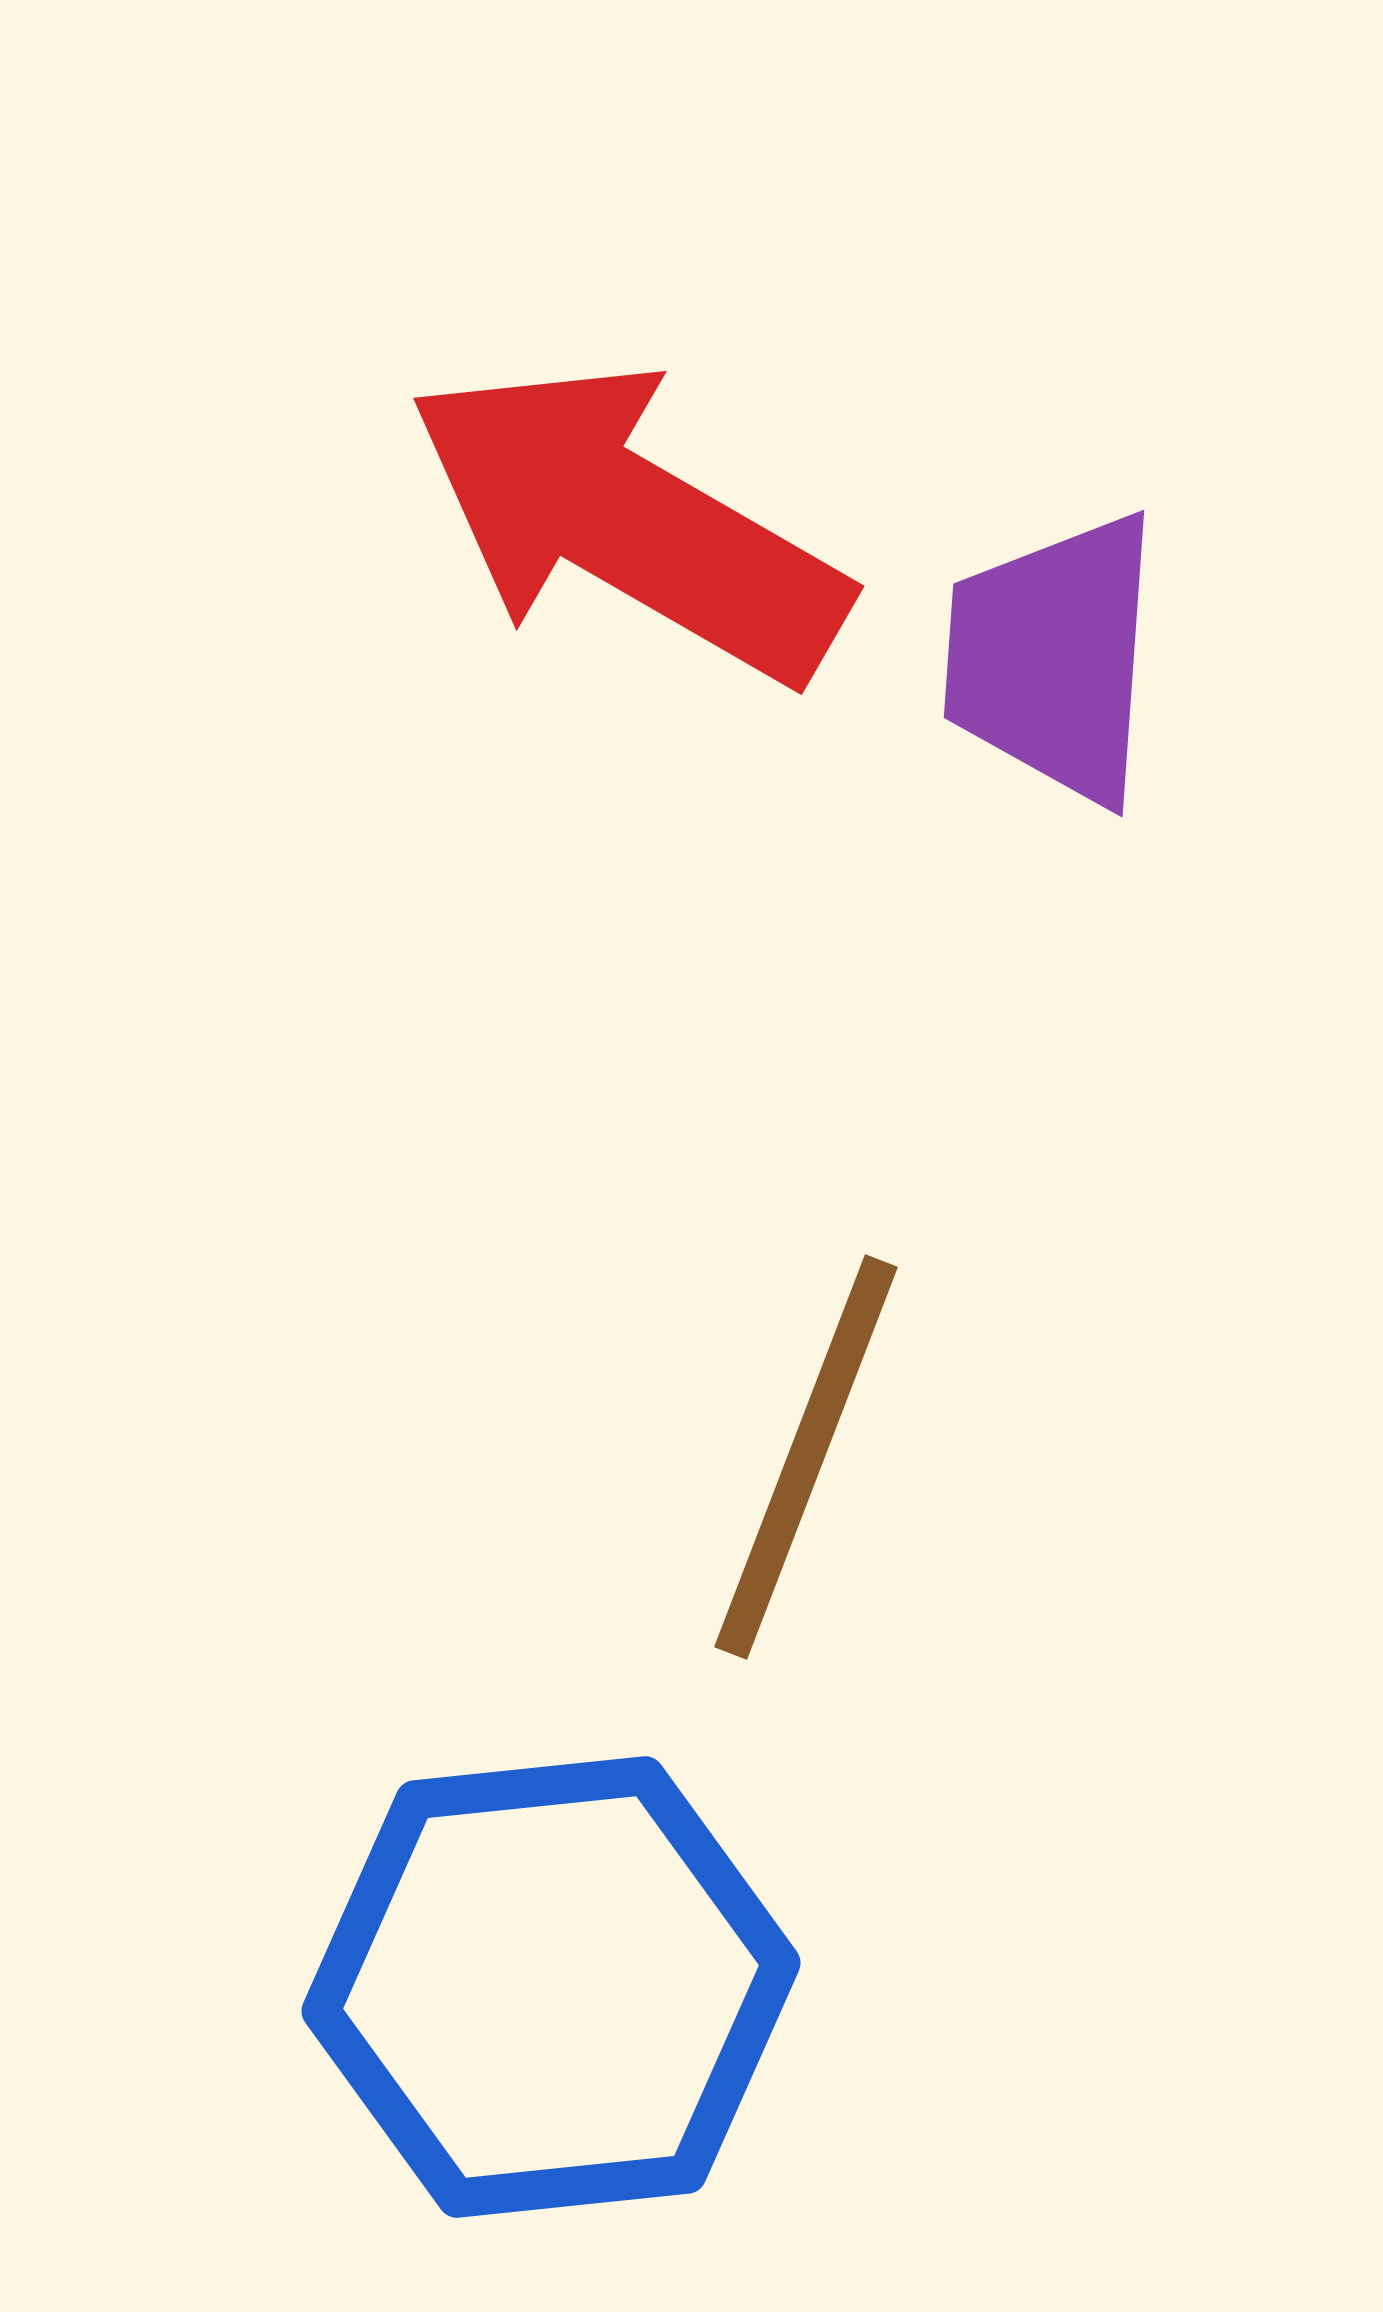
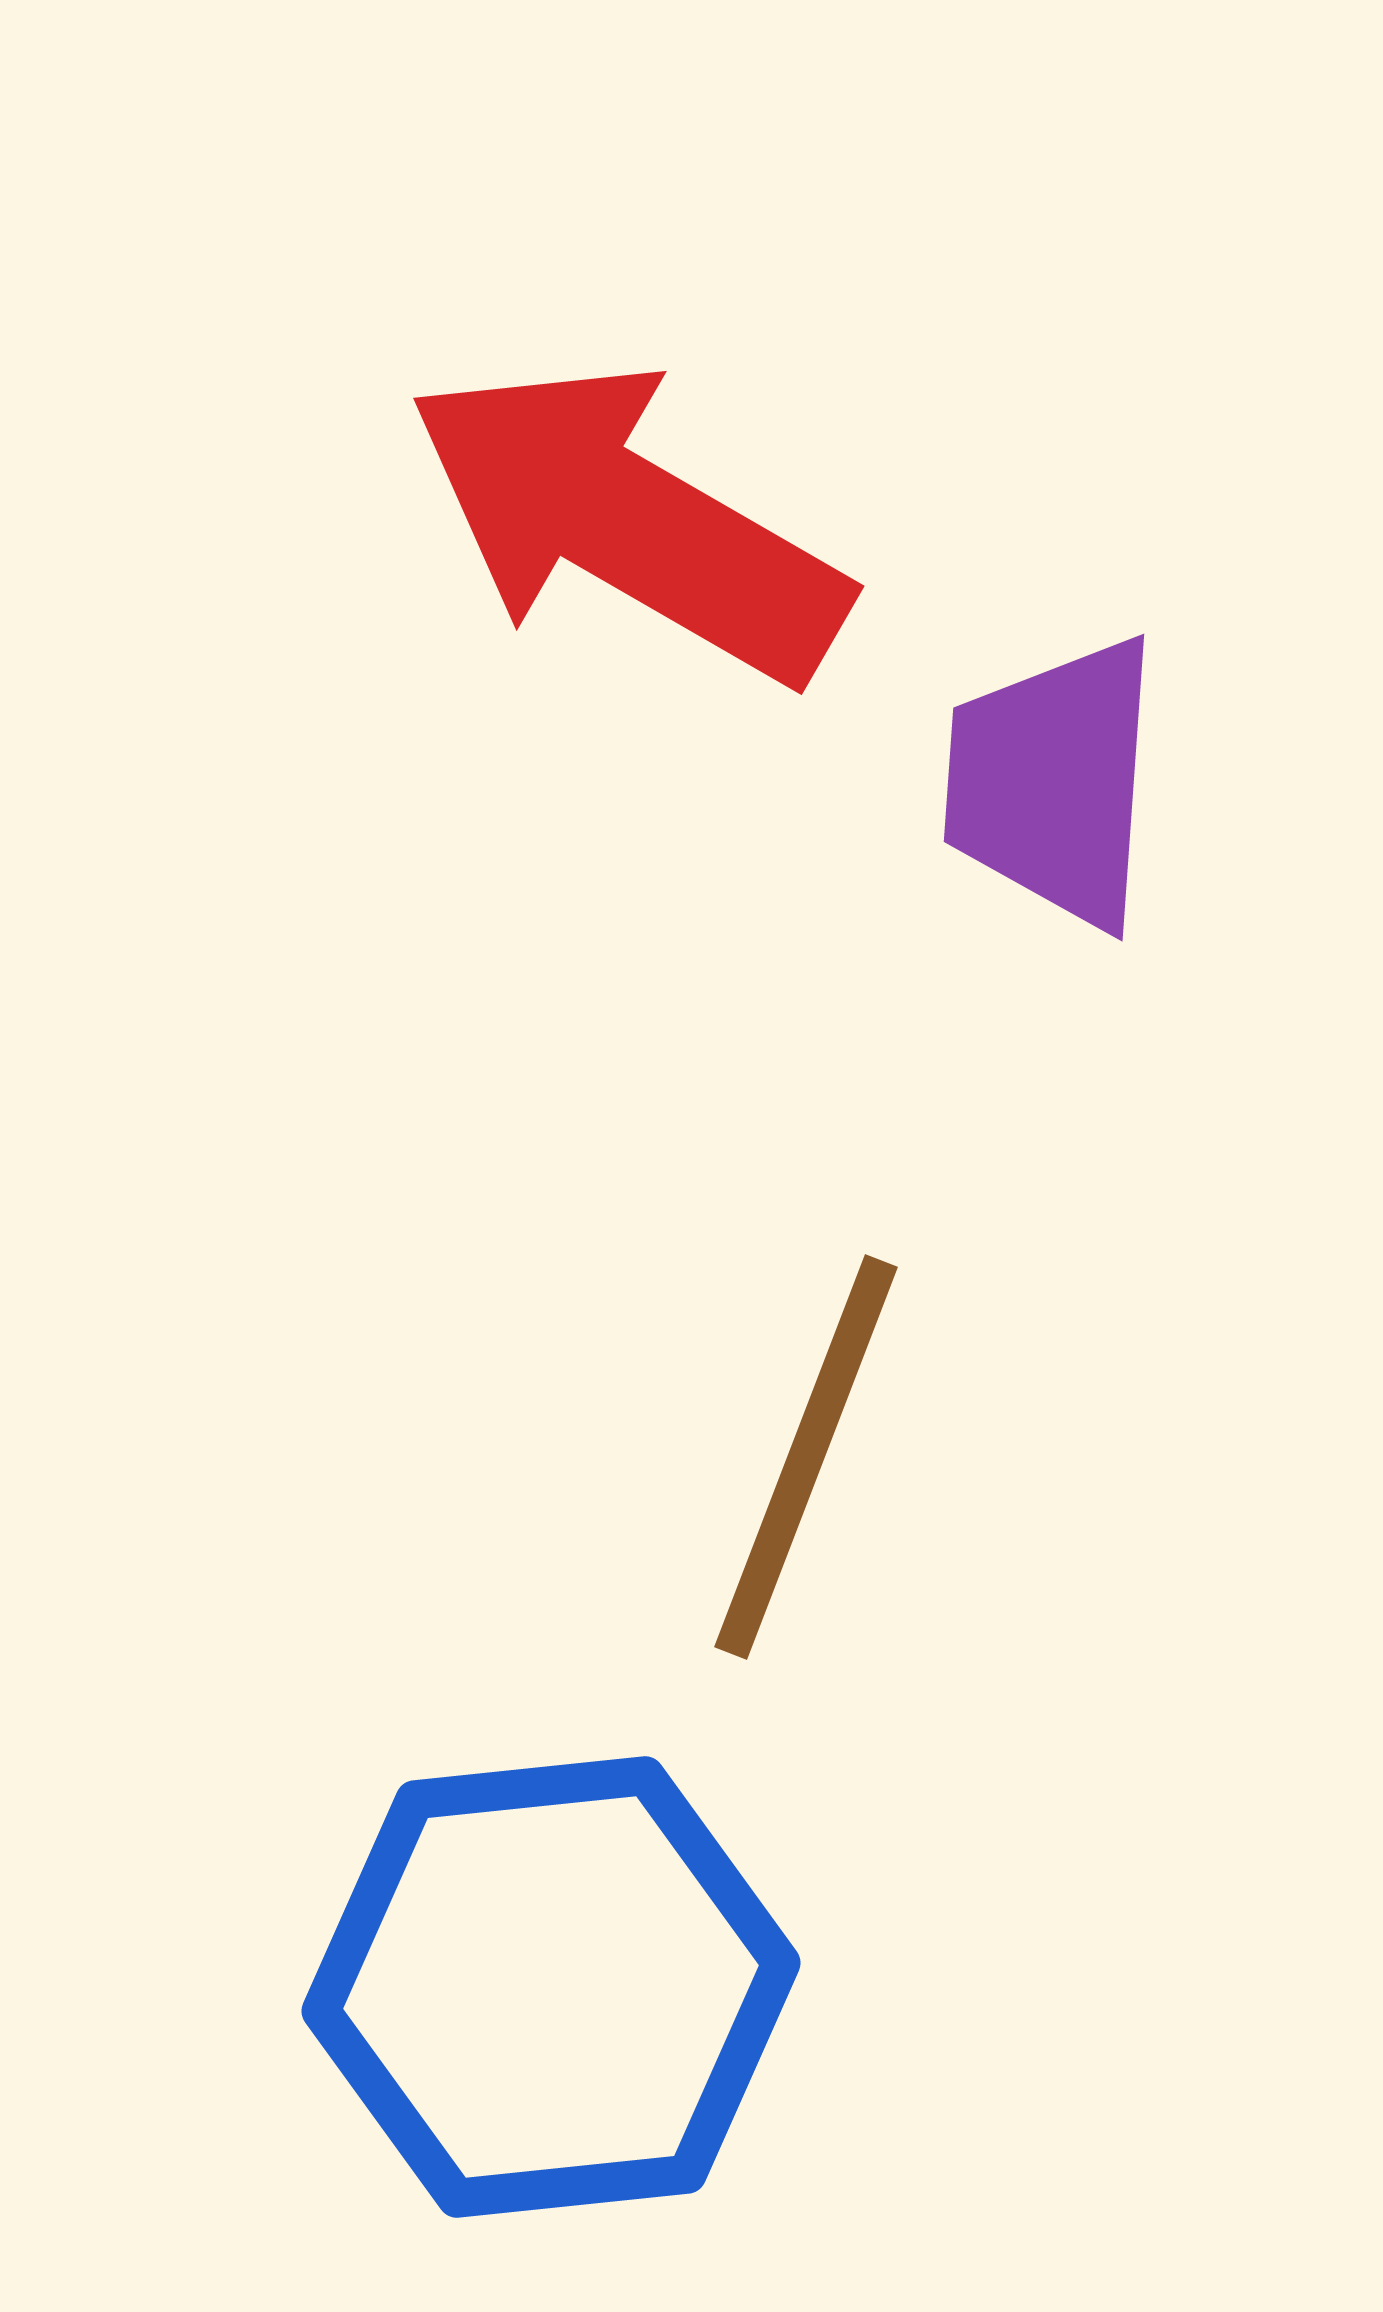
purple trapezoid: moved 124 px down
